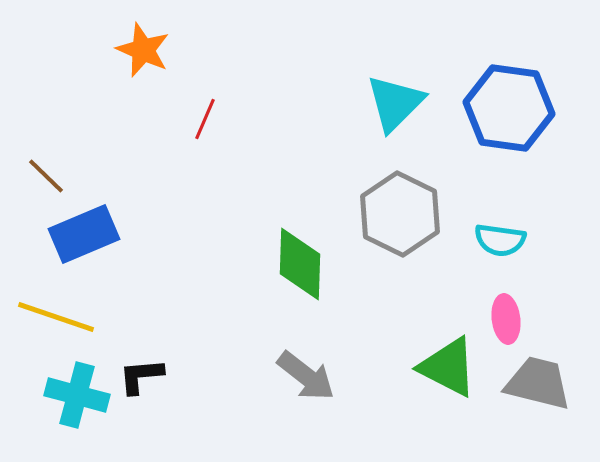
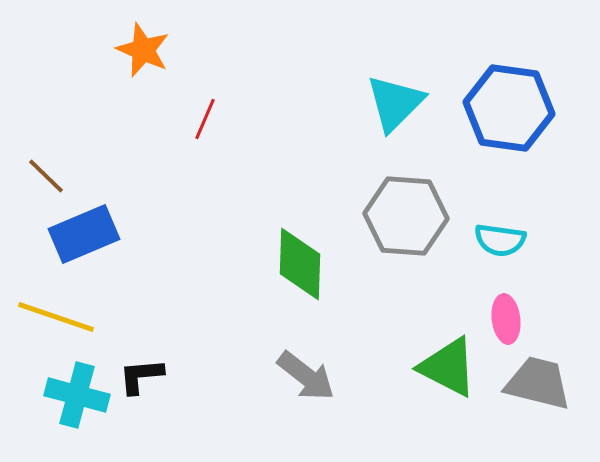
gray hexagon: moved 6 px right, 2 px down; rotated 22 degrees counterclockwise
